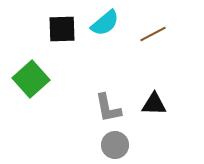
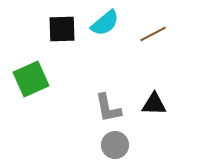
green square: rotated 18 degrees clockwise
